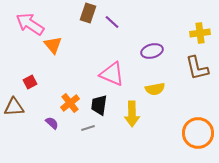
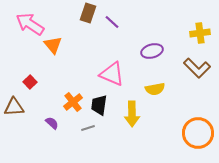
brown L-shape: rotated 32 degrees counterclockwise
red square: rotated 16 degrees counterclockwise
orange cross: moved 3 px right, 1 px up
